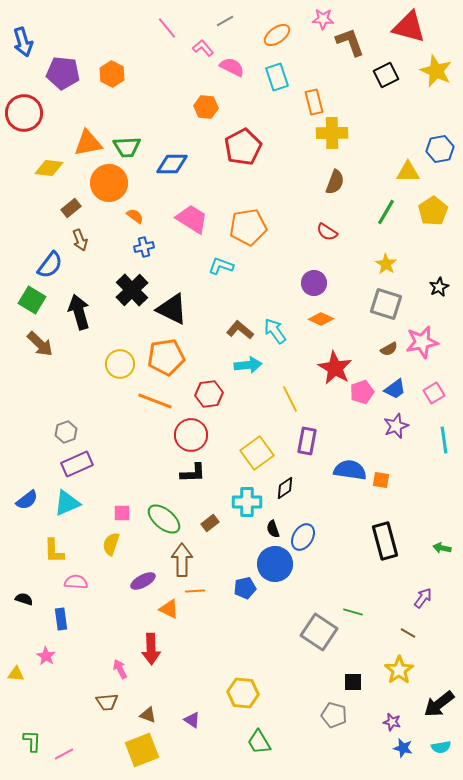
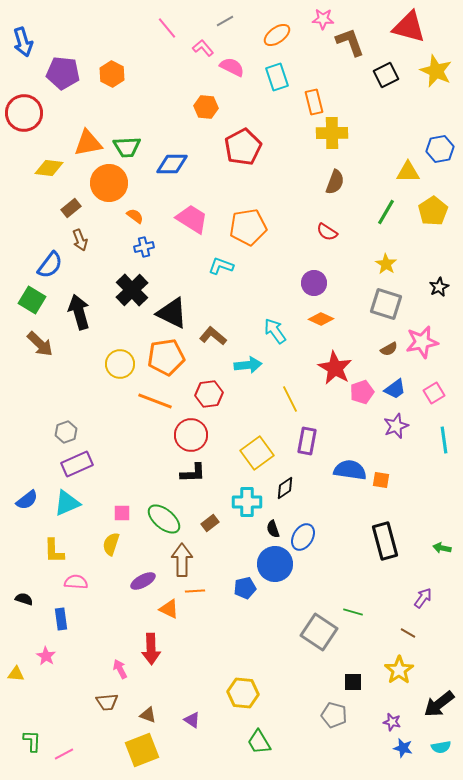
black triangle at (172, 309): moved 4 px down
brown L-shape at (240, 330): moved 27 px left, 6 px down
